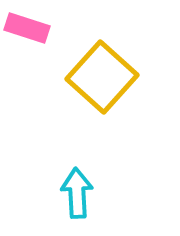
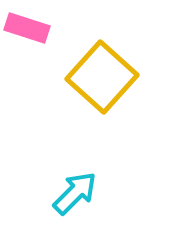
cyan arrow: moved 2 px left; rotated 48 degrees clockwise
